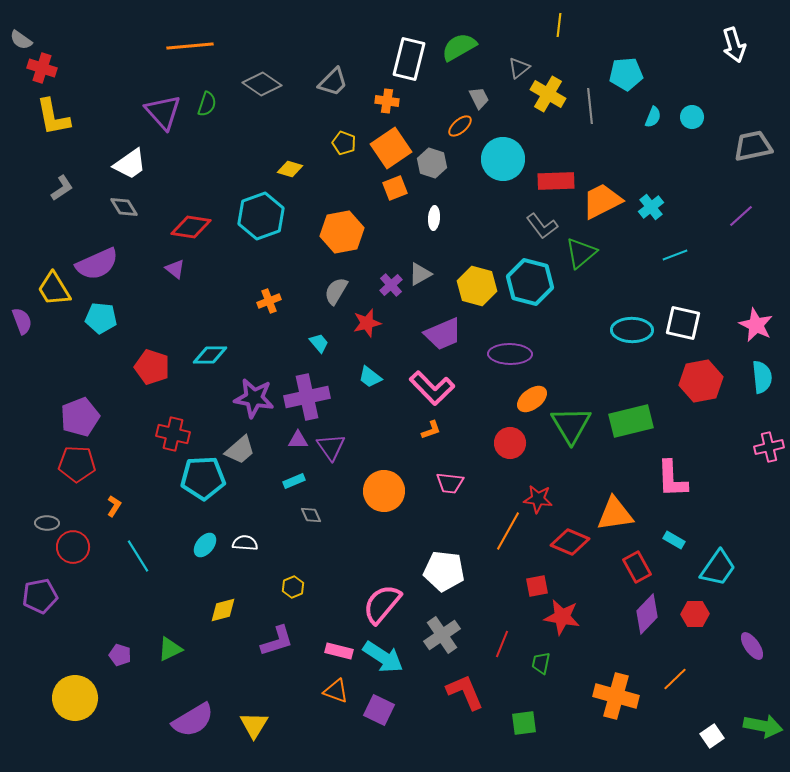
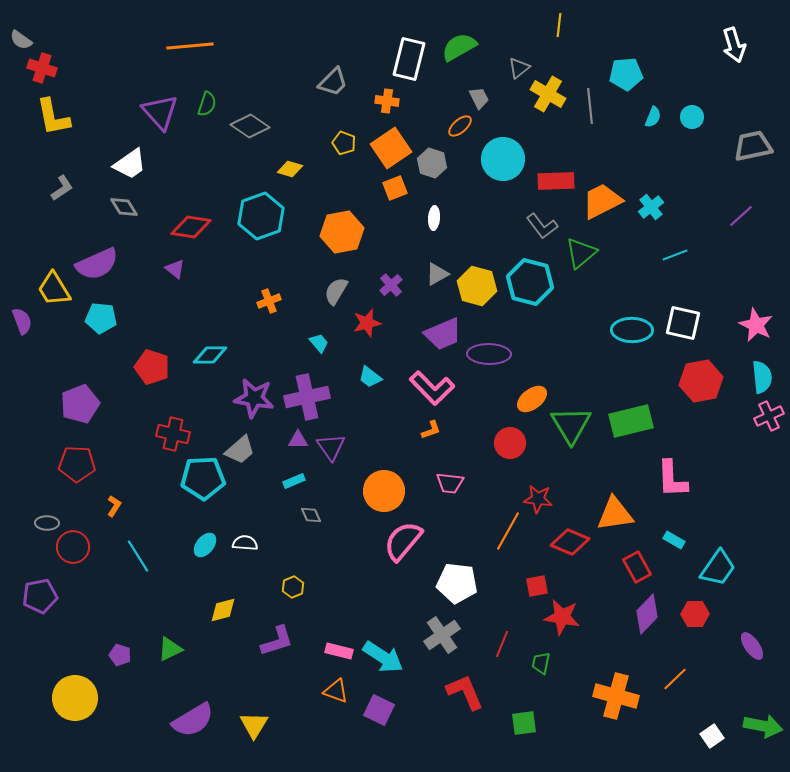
gray diamond at (262, 84): moved 12 px left, 42 px down
purple triangle at (163, 112): moved 3 px left
gray triangle at (420, 274): moved 17 px right
purple ellipse at (510, 354): moved 21 px left
purple pentagon at (80, 417): moved 13 px up
pink cross at (769, 447): moved 31 px up; rotated 12 degrees counterclockwise
white pentagon at (444, 571): moved 13 px right, 12 px down
pink semicircle at (382, 604): moved 21 px right, 63 px up
